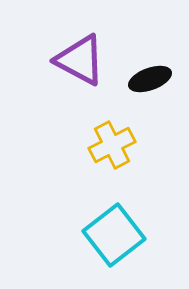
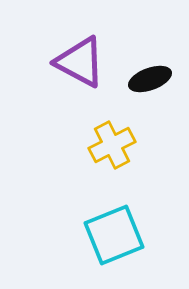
purple triangle: moved 2 px down
cyan square: rotated 16 degrees clockwise
